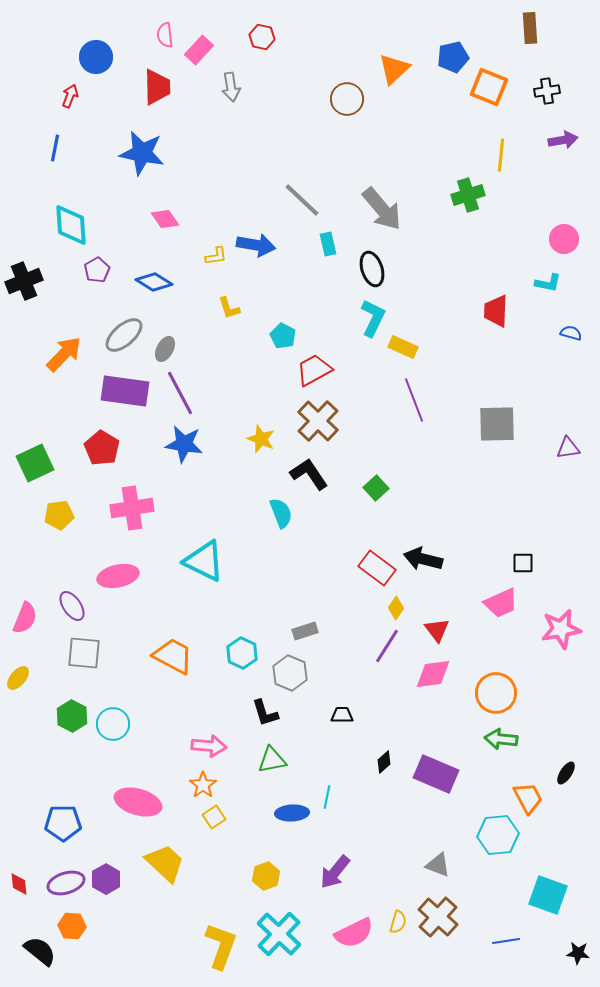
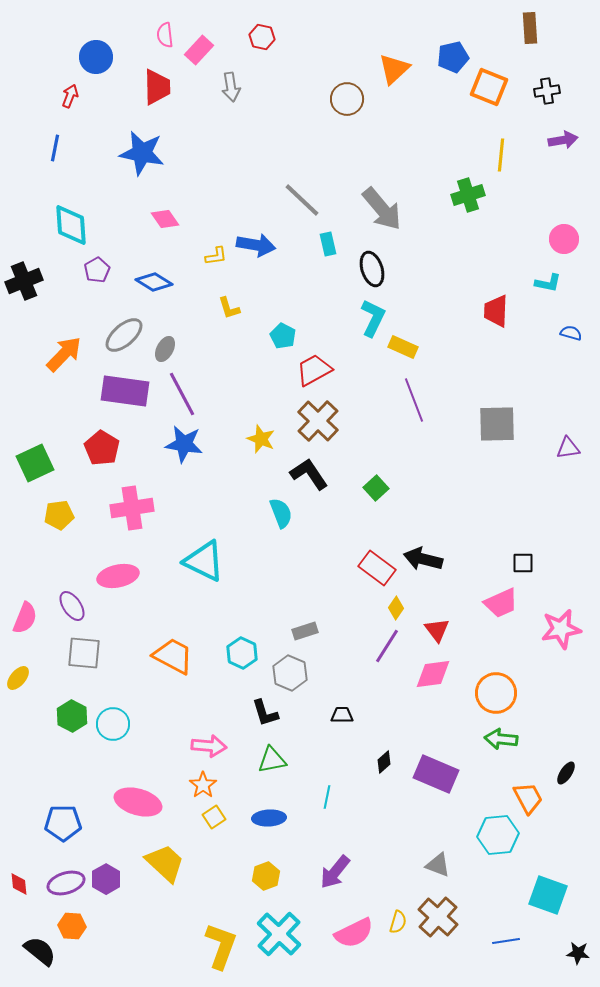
purple line at (180, 393): moved 2 px right, 1 px down
blue ellipse at (292, 813): moved 23 px left, 5 px down
